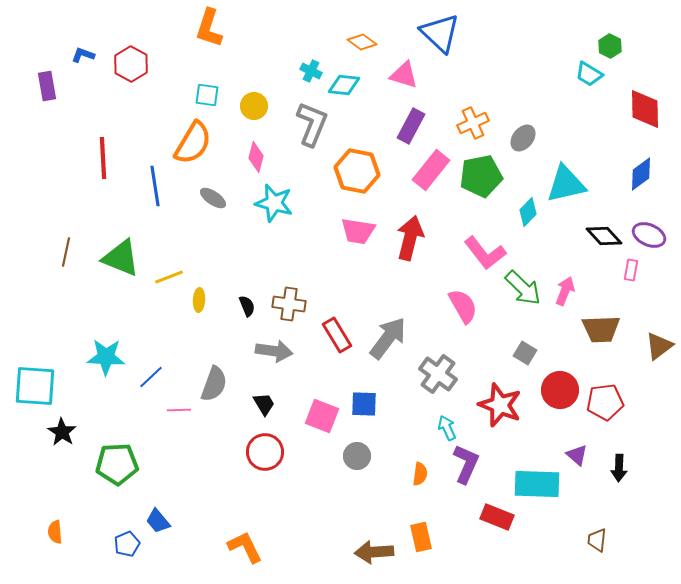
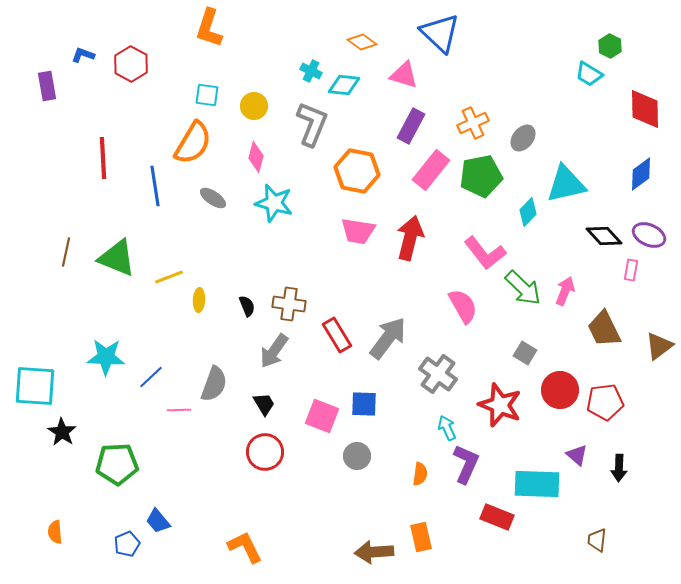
green triangle at (121, 258): moved 4 px left
brown trapezoid at (601, 329): moved 3 px right; rotated 66 degrees clockwise
gray arrow at (274, 351): rotated 117 degrees clockwise
